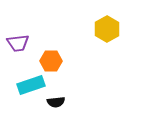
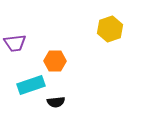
yellow hexagon: moved 3 px right; rotated 10 degrees clockwise
purple trapezoid: moved 3 px left
orange hexagon: moved 4 px right
